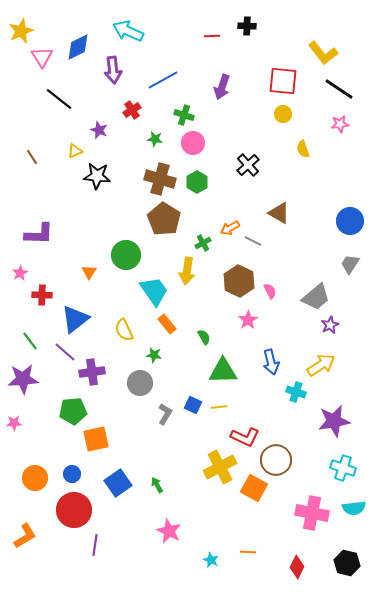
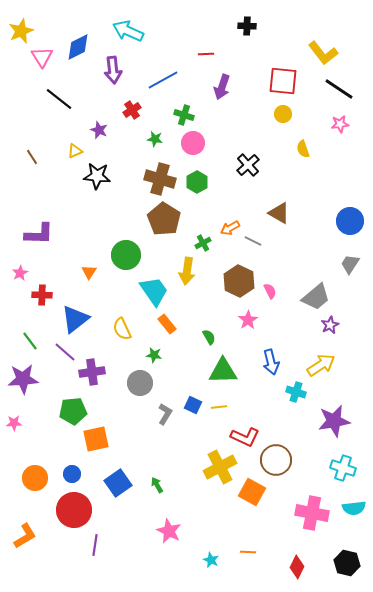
red line at (212, 36): moved 6 px left, 18 px down
yellow semicircle at (124, 330): moved 2 px left, 1 px up
green semicircle at (204, 337): moved 5 px right
orange square at (254, 488): moved 2 px left, 4 px down
